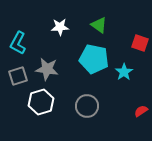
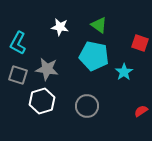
white star: rotated 12 degrees clockwise
cyan pentagon: moved 3 px up
gray square: moved 1 px up; rotated 36 degrees clockwise
white hexagon: moved 1 px right, 1 px up
